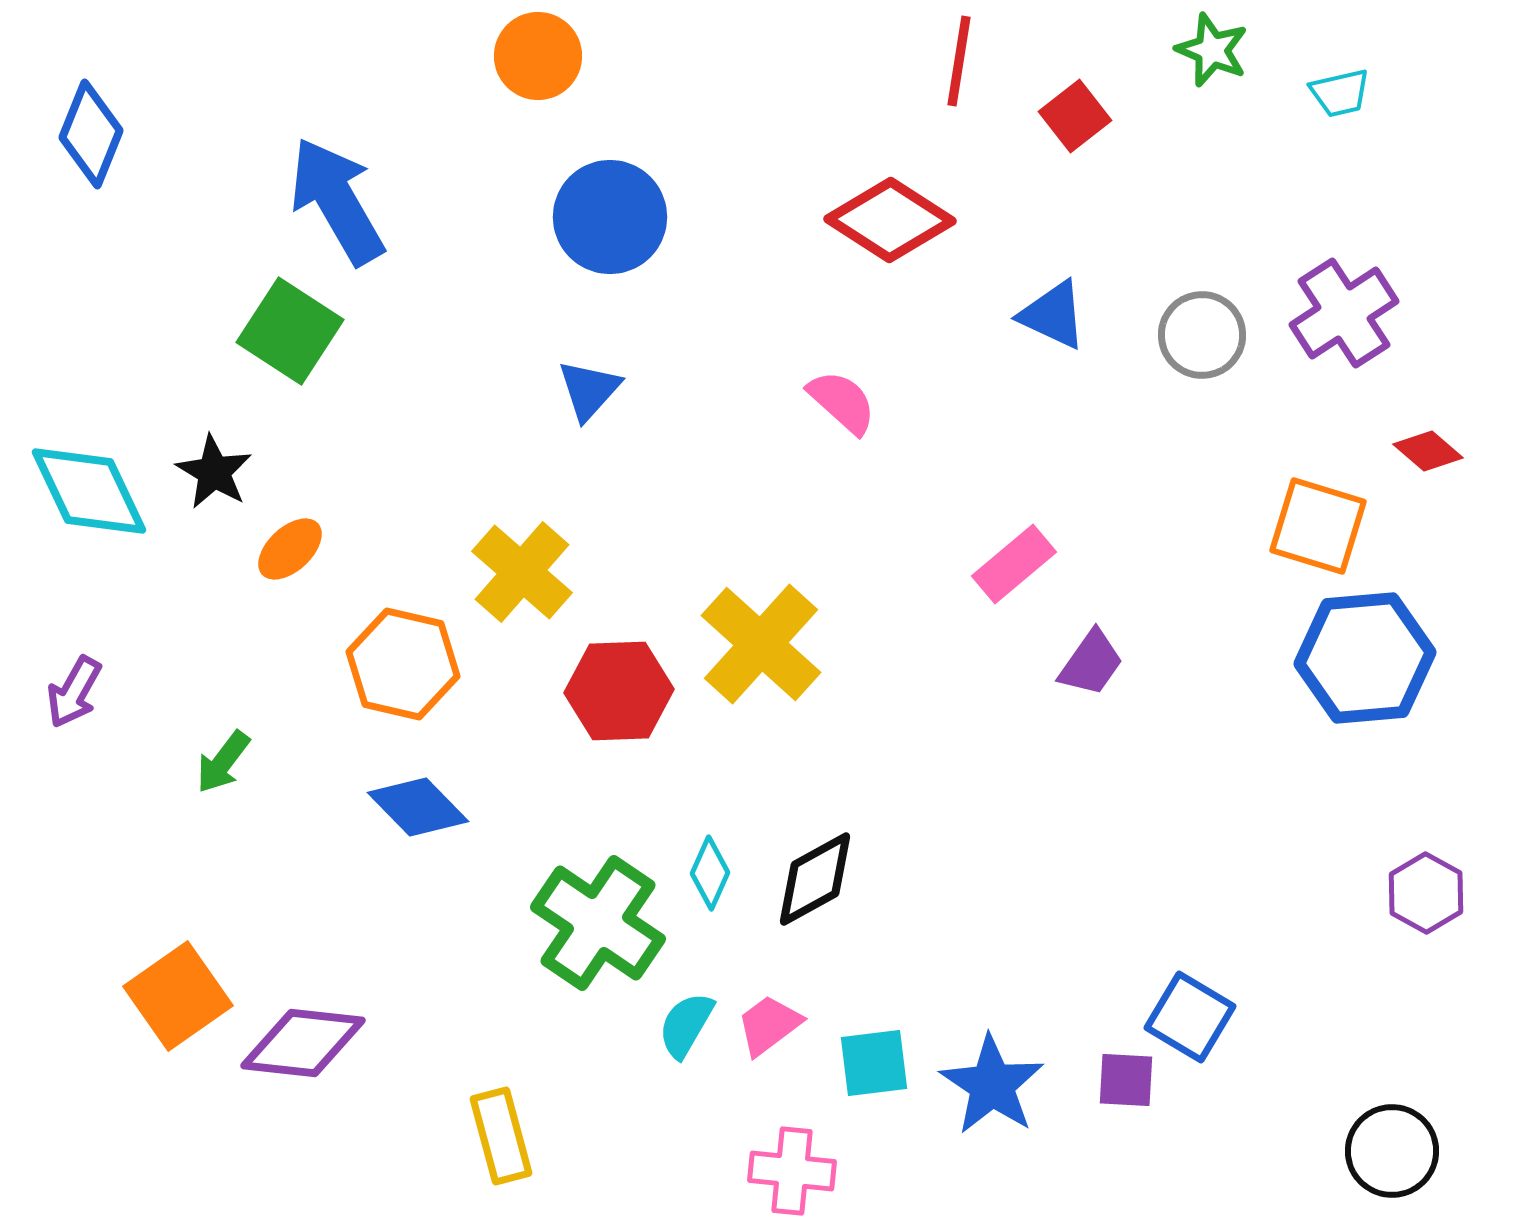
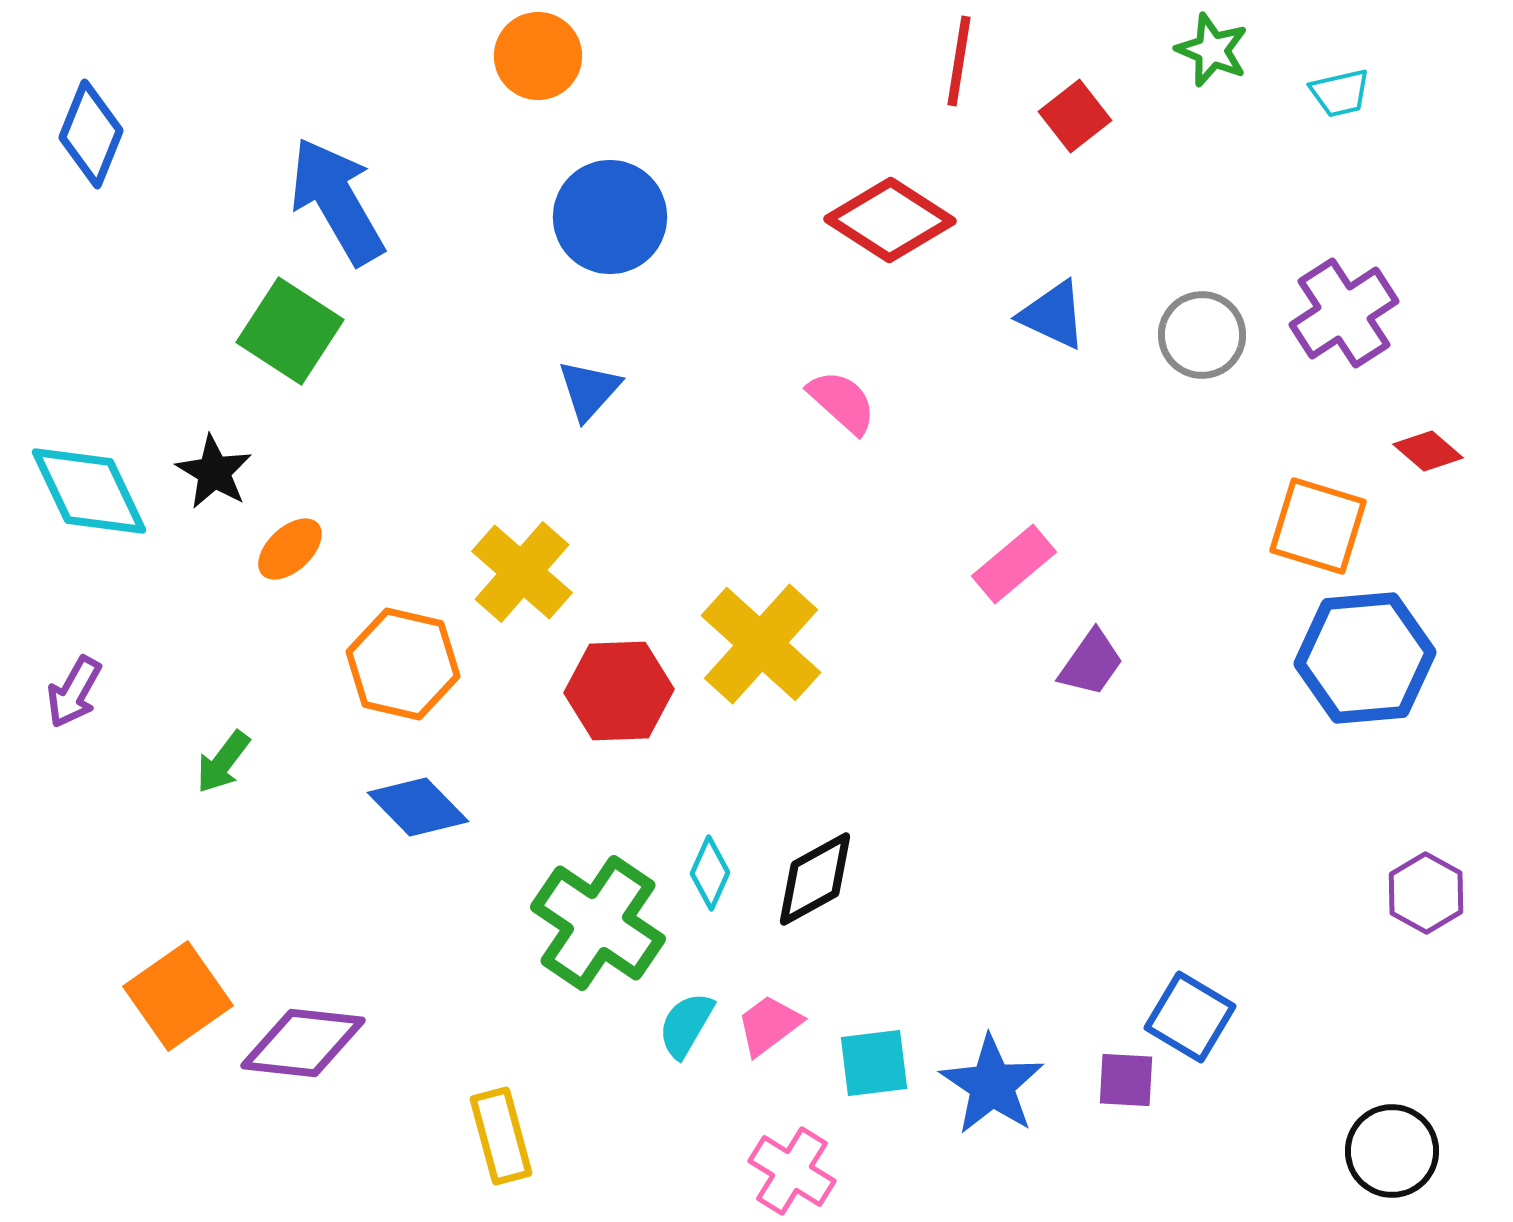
pink cross at (792, 1171): rotated 26 degrees clockwise
